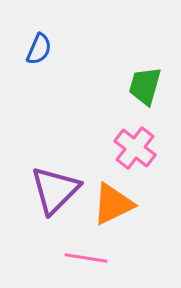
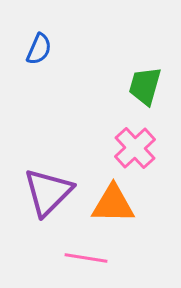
pink cross: rotated 9 degrees clockwise
purple triangle: moved 7 px left, 2 px down
orange triangle: rotated 27 degrees clockwise
